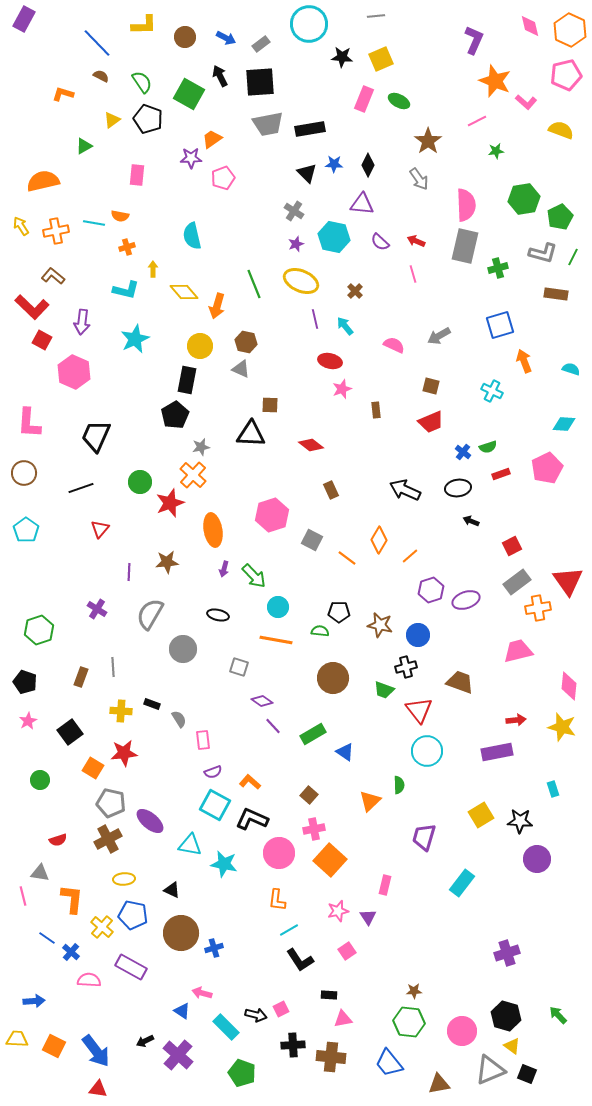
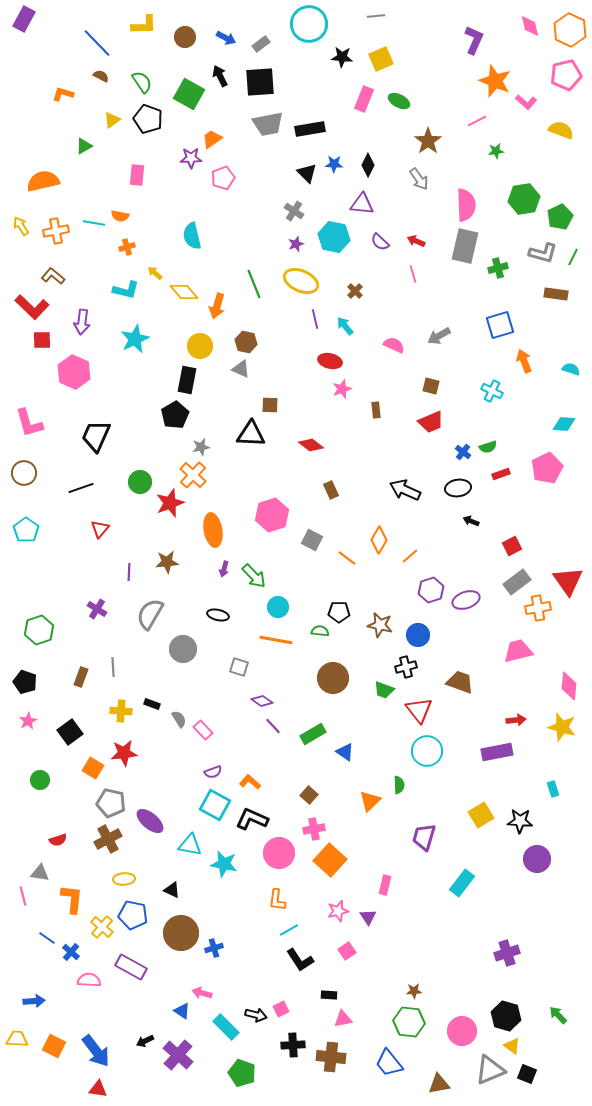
yellow arrow at (153, 269): moved 2 px right, 4 px down; rotated 49 degrees counterclockwise
red square at (42, 340): rotated 30 degrees counterclockwise
pink L-shape at (29, 423): rotated 20 degrees counterclockwise
pink rectangle at (203, 740): moved 10 px up; rotated 36 degrees counterclockwise
